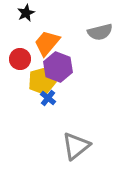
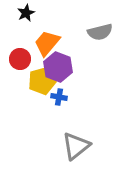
blue cross: moved 11 px right, 1 px up; rotated 28 degrees counterclockwise
